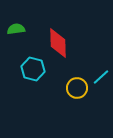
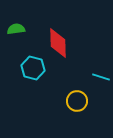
cyan hexagon: moved 1 px up
cyan line: rotated 60 degrees clockwise
yellow circle: moved 13 px down
